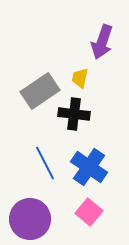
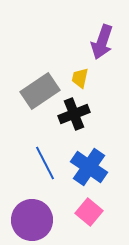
black cross: rotated 28 degrees counterclockwise
purple circle: moved 2 px right, 1 px down
